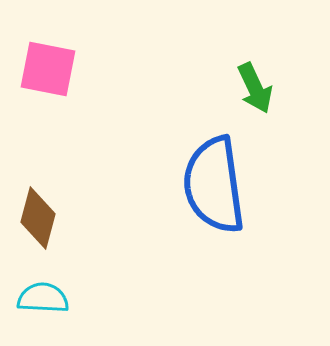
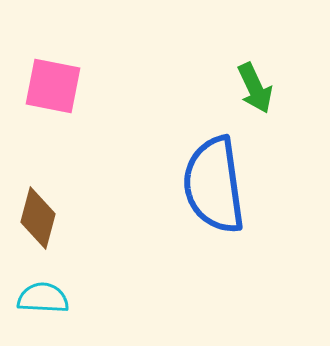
pink square: moved 5 px right, 17 px down
